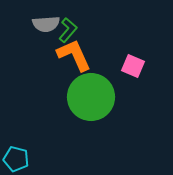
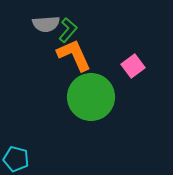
pink square: rotated 30 degrees clockwise
